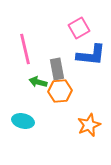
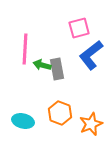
pink square: rotated 15 degrees clockwise
pink line: rotated 16 degrees clockwise
blue L-shape: rotated 136 degrees clockwise
green arrow: moved 4 px right, 17 px up
orange hexagon: moved 22 px down; rotated 25 degrees clockwise
orange star: moved 2 px right, 1 px up
